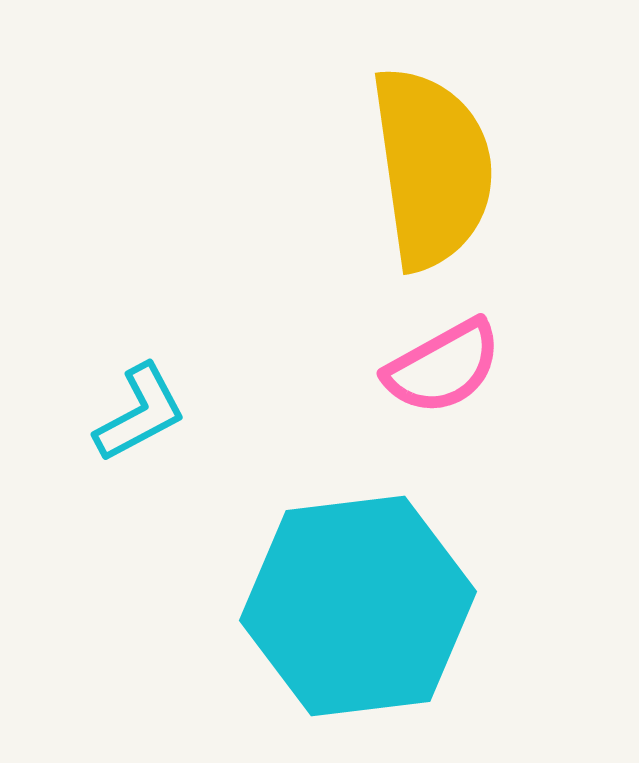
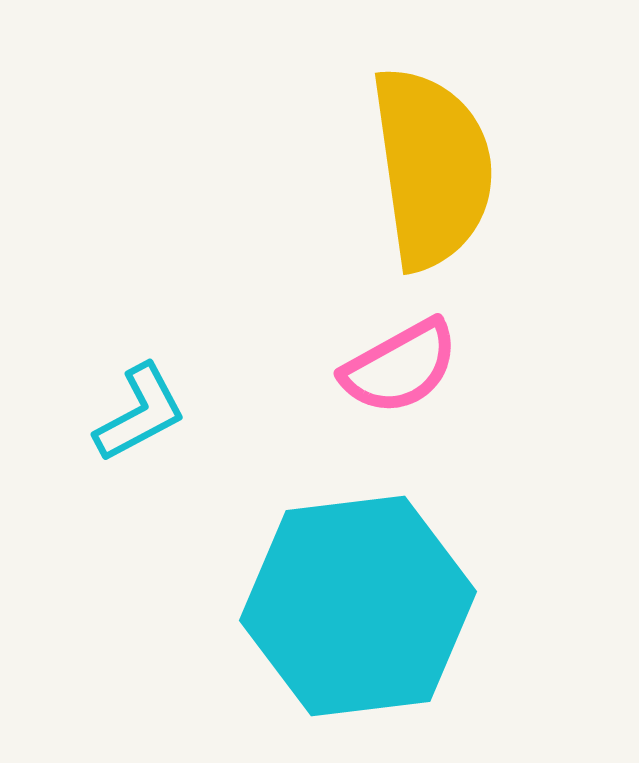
pink semicircle: moved 43 px left
